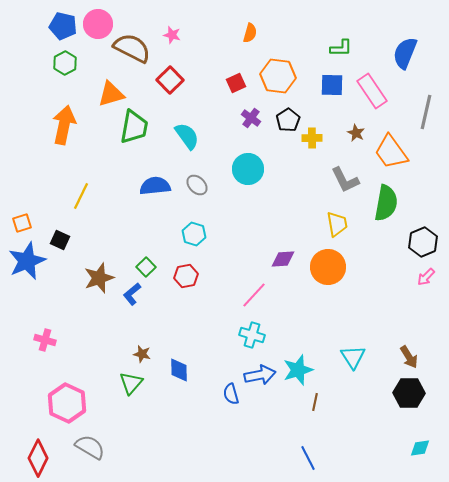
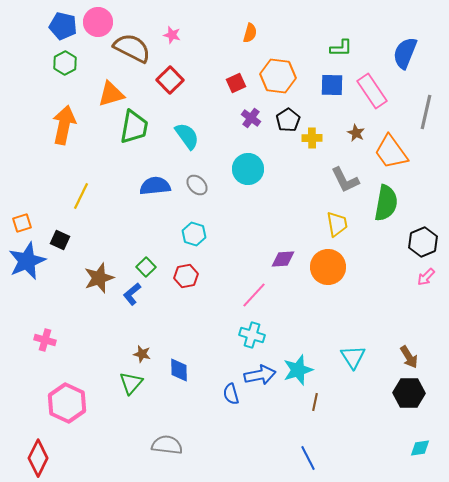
pink circle at (98, 24): moved 2 px up
gray semicircle at (90, 447): moved 77 px right, 2 px up; rotated 24 degrees counterclockwise
